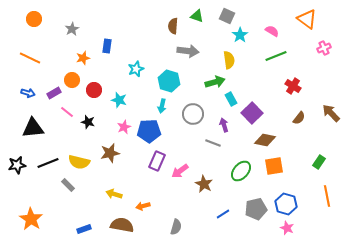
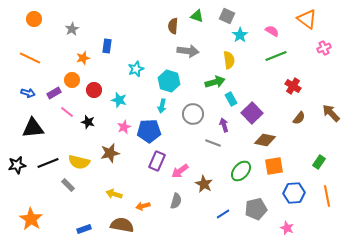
blue hexagon at (286, 204): moved 8 px right, 11 px up; rotated 20 degrees counterclockwise
gray semicircle at (176, 227): moved 26 px up
